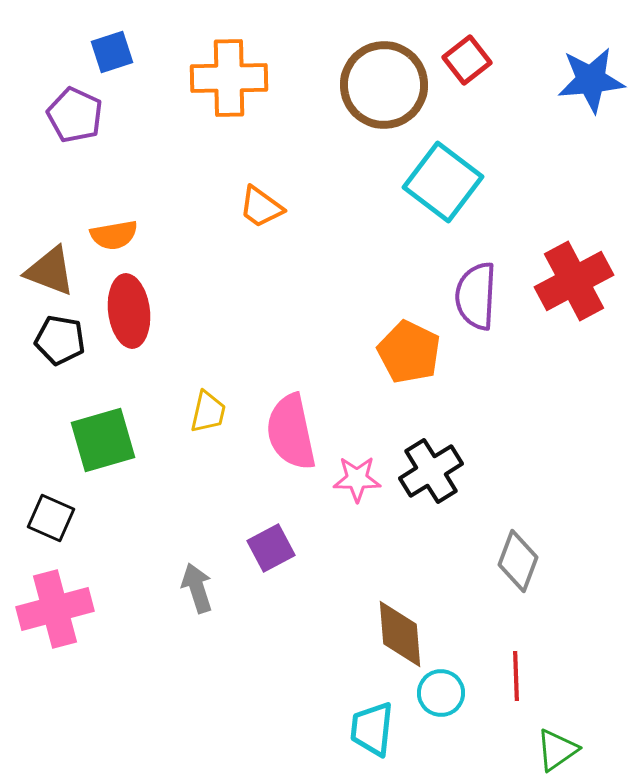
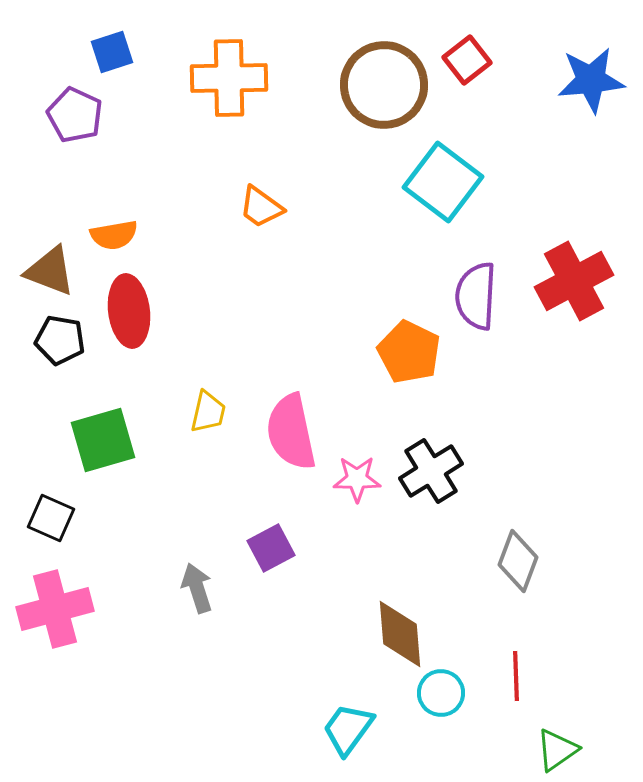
cyan trapezoid: moved 24 px left; rotated 30 degrees clockwise
